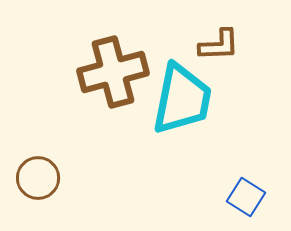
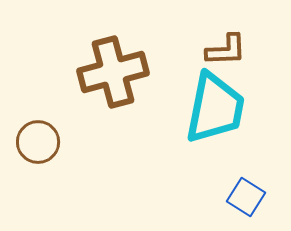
brown L-shape: moved 7 px right, 5 px down
cyan trapezoid: moved 33 px right, 9 px down
brown circle: moved 36 px up
